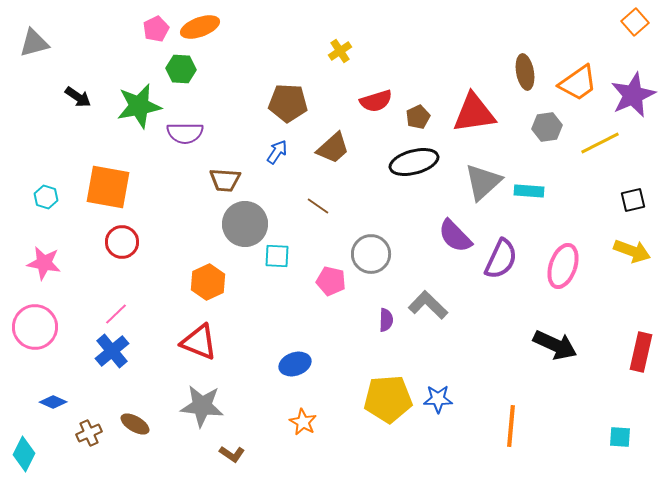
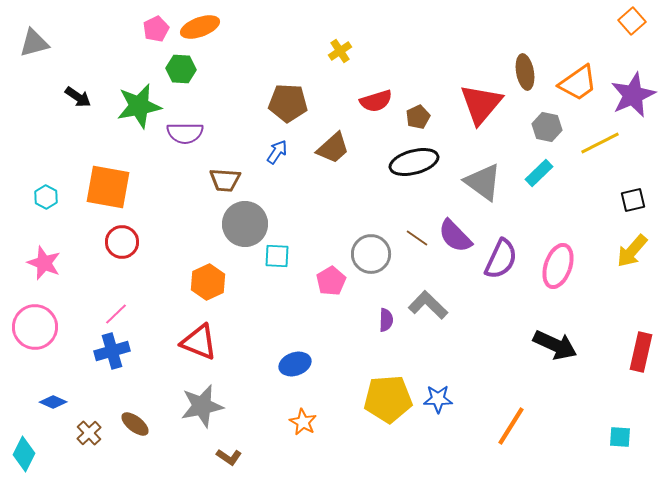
orange square at (635, 22): moved 3 px left, 1 px up
red triangle at (474, 113): moved 7 px right, 9 px up; rotated 42 degrees counterclockwise
gray hexagon at (547, 127): rotated 20 degrees clockwise
gray triangle at (483, 182): rotated 42 degrees counterclockwise
cyan rectangle at (529, 191): moved 10 px right, 18 px up; rotated 48 degrees counterclockwise
cyan hexagon at (46, 197): rotated 10 degrees clockwise
brown line at (318, 206): moved 99 px right, 32 px down
yellow arrow at (632, 251): rotated 111 degrees clockwise
pink star at (44, 263): rotated 12 degrees clockwise
pink ellipse at (563, 266): moved 5 px left
pink pentagon at (331, 281): rotated 28 degrees clockwise
blue cross at (112, 351): rotated 24 degrees clockwise
gray star at (202, 406): rotated 18 degrees counterclockwise
brown ellipse at (135, 424): rotated 8 degrees clockwise
orange line at (511, 426): rotated 27 degrees clockwise
brown cross at (89, 433): rotated 20 degrees counterclockwise
brown L-shape at (232, 454): moved 3 px left, 3 px down
